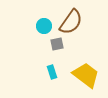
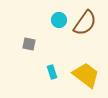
brown semicircle: moved 14 px right, 1 px down
cyan circle: moved 15 px right, 6 px up
gray square: moved 28 px left; rotated 24 degrees clockwise
